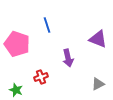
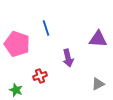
blue line: moved 1 px left, 3 px down
purple triangle: rotated 18 degrees counterclockwise
red cross: moved 1 px left, 1 px up
